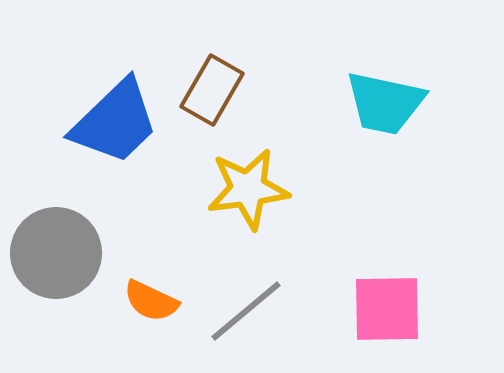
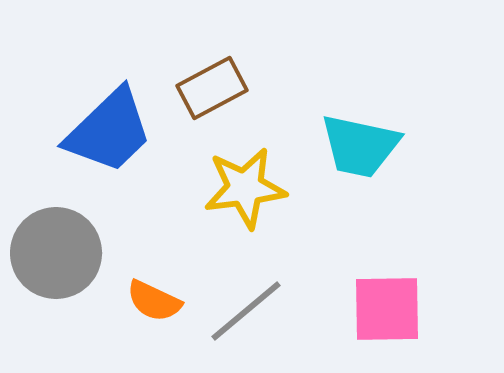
brown rectangle: moved 2 px up; rotated 32 degrees clockwise
cyan trapezoid: moved 25 px left, 43 px down
blue trapezoid: moved 6 px left, 9 px down
yellow star: moved 3 px left, 1 px up
orange semicircle: moved 3 px right
